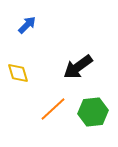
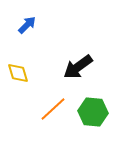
green hexagon: rotated 12 degrees clockwise
